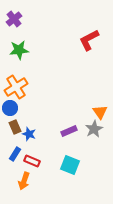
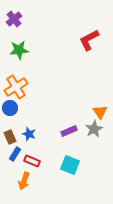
brown rectangle: moved 5 px left, 10 px down
